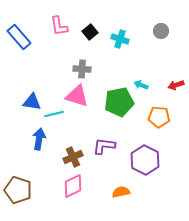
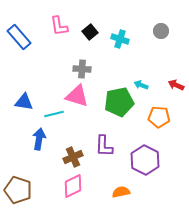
red arrow: rotated 42 degrees clockwise
blue triangle: moved 8 px left
purple L-shape: rotated 95 degrees counterclockwise
